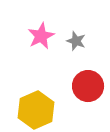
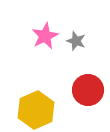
pink star: moved 4 px right
red circle: moved 4 px down
